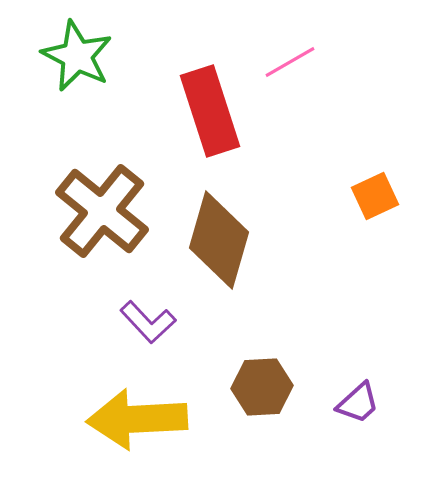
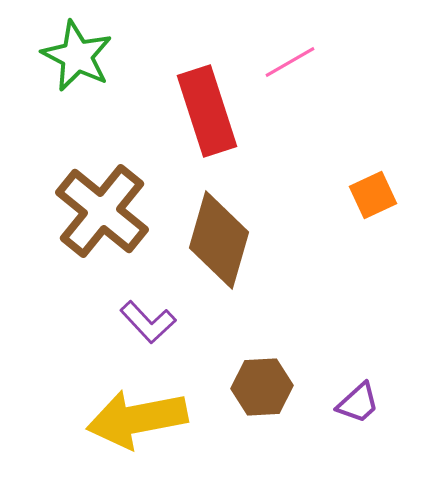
red rectangle: moved 3 px left
orange square: moved 2 px left, 1 px up
yellow arrow: rotated 8 degrees counterclockwise
